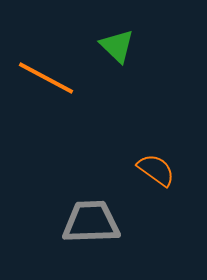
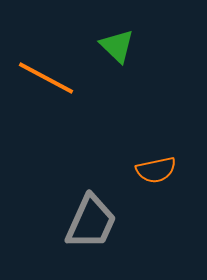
orange semicircle: rotated 132 degrees clockwise
gray trapezoid: rotated 116 degrees clockwise
